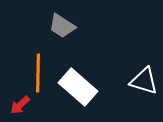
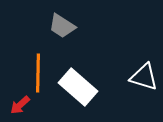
white triangle: moved 4 px up
